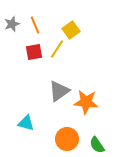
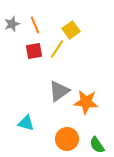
red square: moved 1 px up
